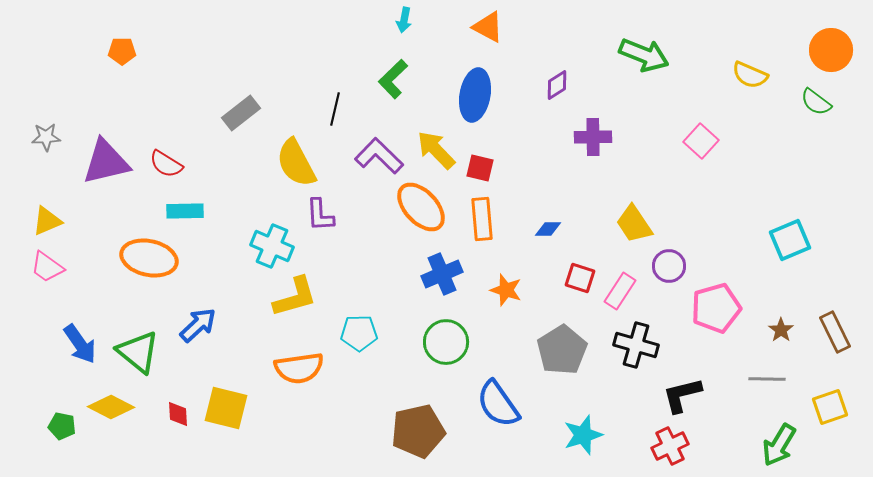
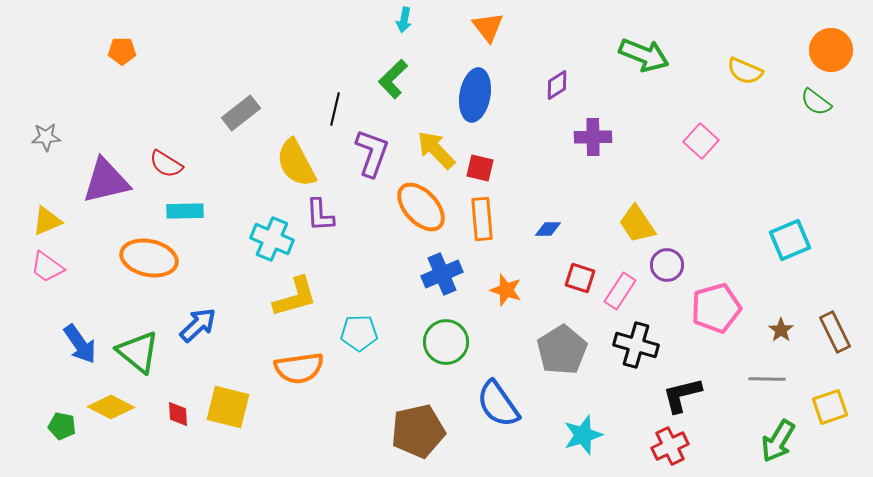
orange triangle at (488, 27): rotated 24 degrees clockwise
yellow semicircle at (750, 75): moved 5 px left, 4 px up
purple L-shape at (379, 156): moved 7 px left, 3 px up; rotated 66 degrees clockwise
purple triangle at (106, 162): moved 19 px down
yellow trapezoid at (634, 224): moved 3 px right
cyan cross at (272, 246): moved 7 px up
purple circle at (669, 266): moved 2 px left, 1 px up
yellow square at (226, 408): moved 2 px right, 1 px up
green arrow at (779, 445): moved 1 px left, 4 px up
